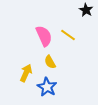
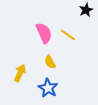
black star: rotated 16 degrees clockwise
pink semicircle: moved 3 px up
yellow arrow: moved 6 px left
blue star: moved 1 px right, 1 px down
